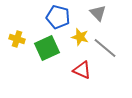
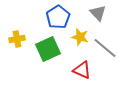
blue pentagon: rotated 25 degrees clockwise
yellow cross: rotated 28 degrees counterclockwise
green square: moved 1 px right, 1 px down
